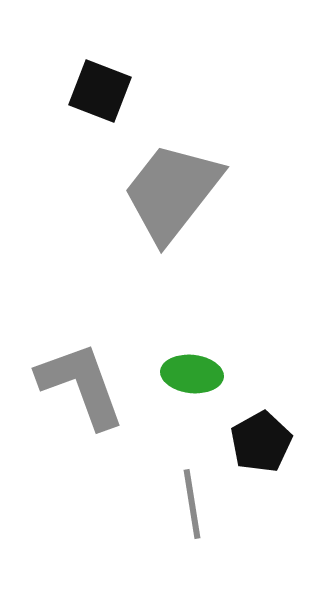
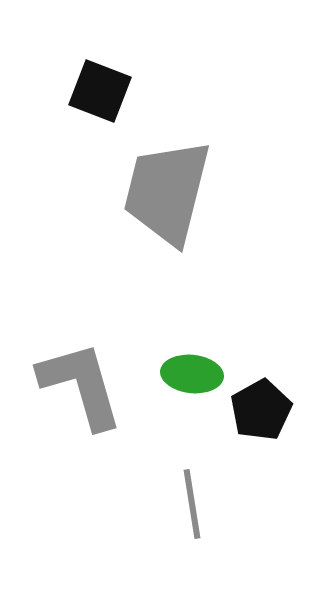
gray trapezoid: moved 5 px left; rotated 24 degrees counterclockwise
gray L-shape: rotated 4 degrees clockwise
black pentagon: moved 32 px up
